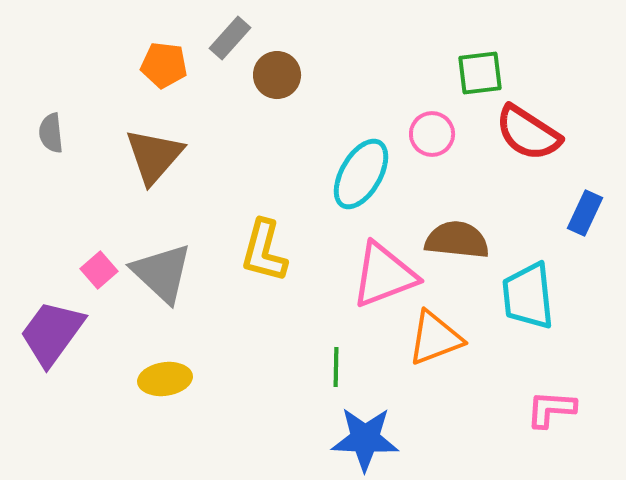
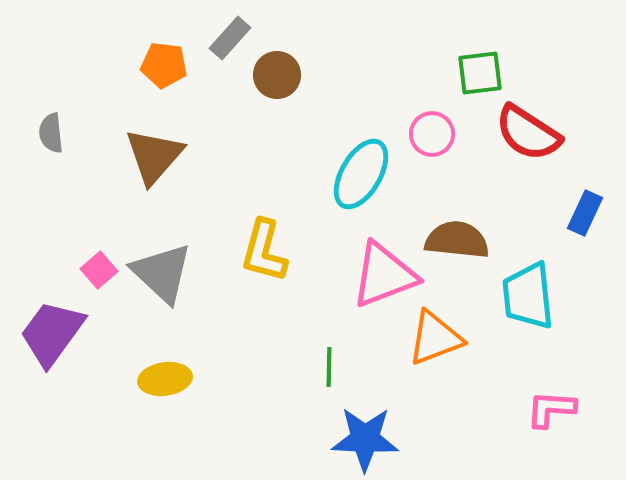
green line: moved 7 px left
